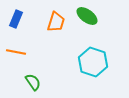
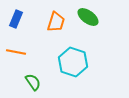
green ellipse: moved 1 px right, 1 px down
cyan hexagon: moved 20 px left
